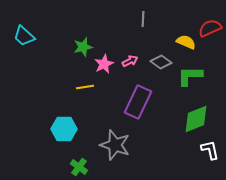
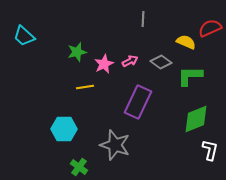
green star: moved 6 px left, 5 px down
white L-shape: rotated 25 degrees clockwise
